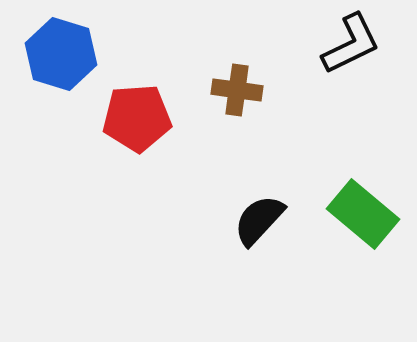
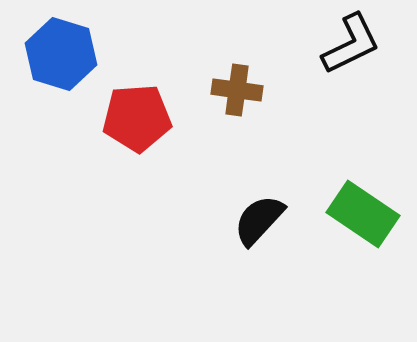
green rectangle: rotated 6 degrees counterclockwise
